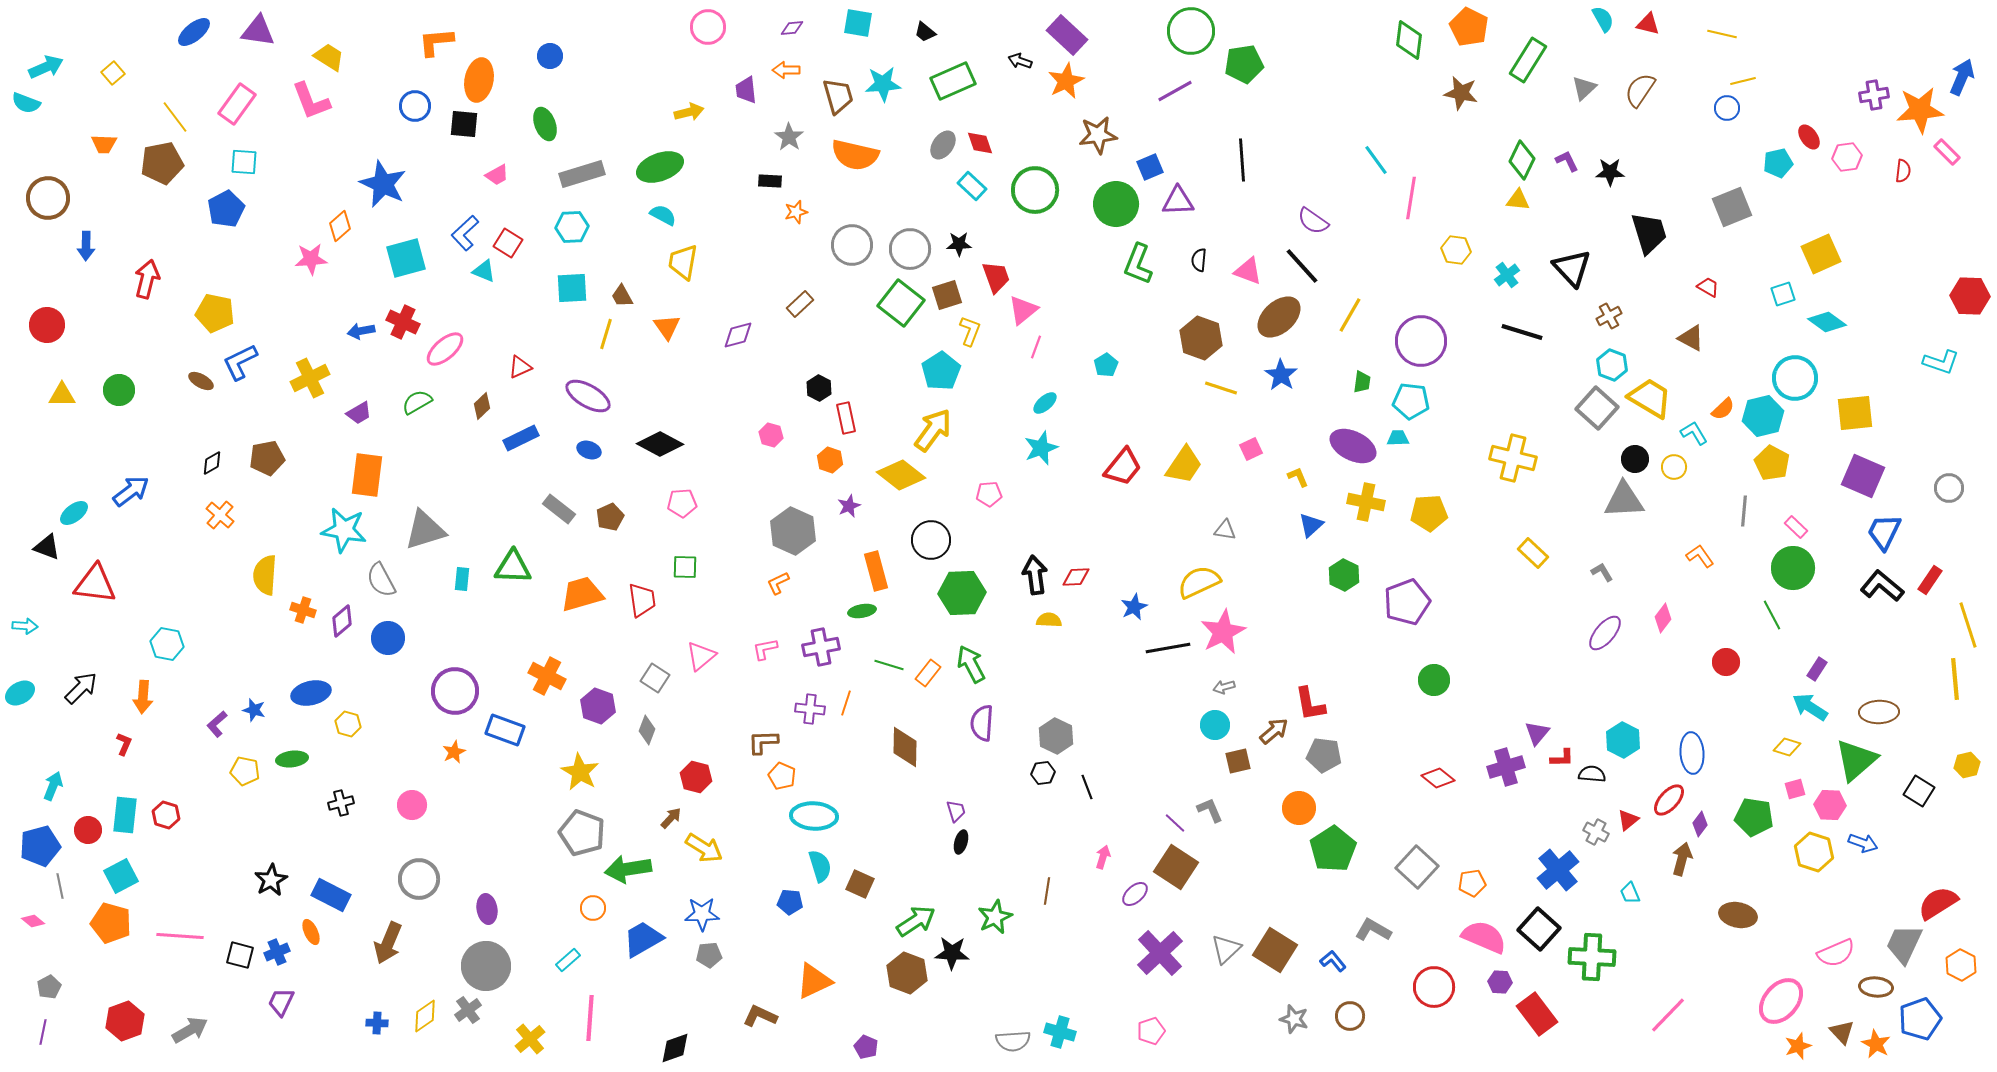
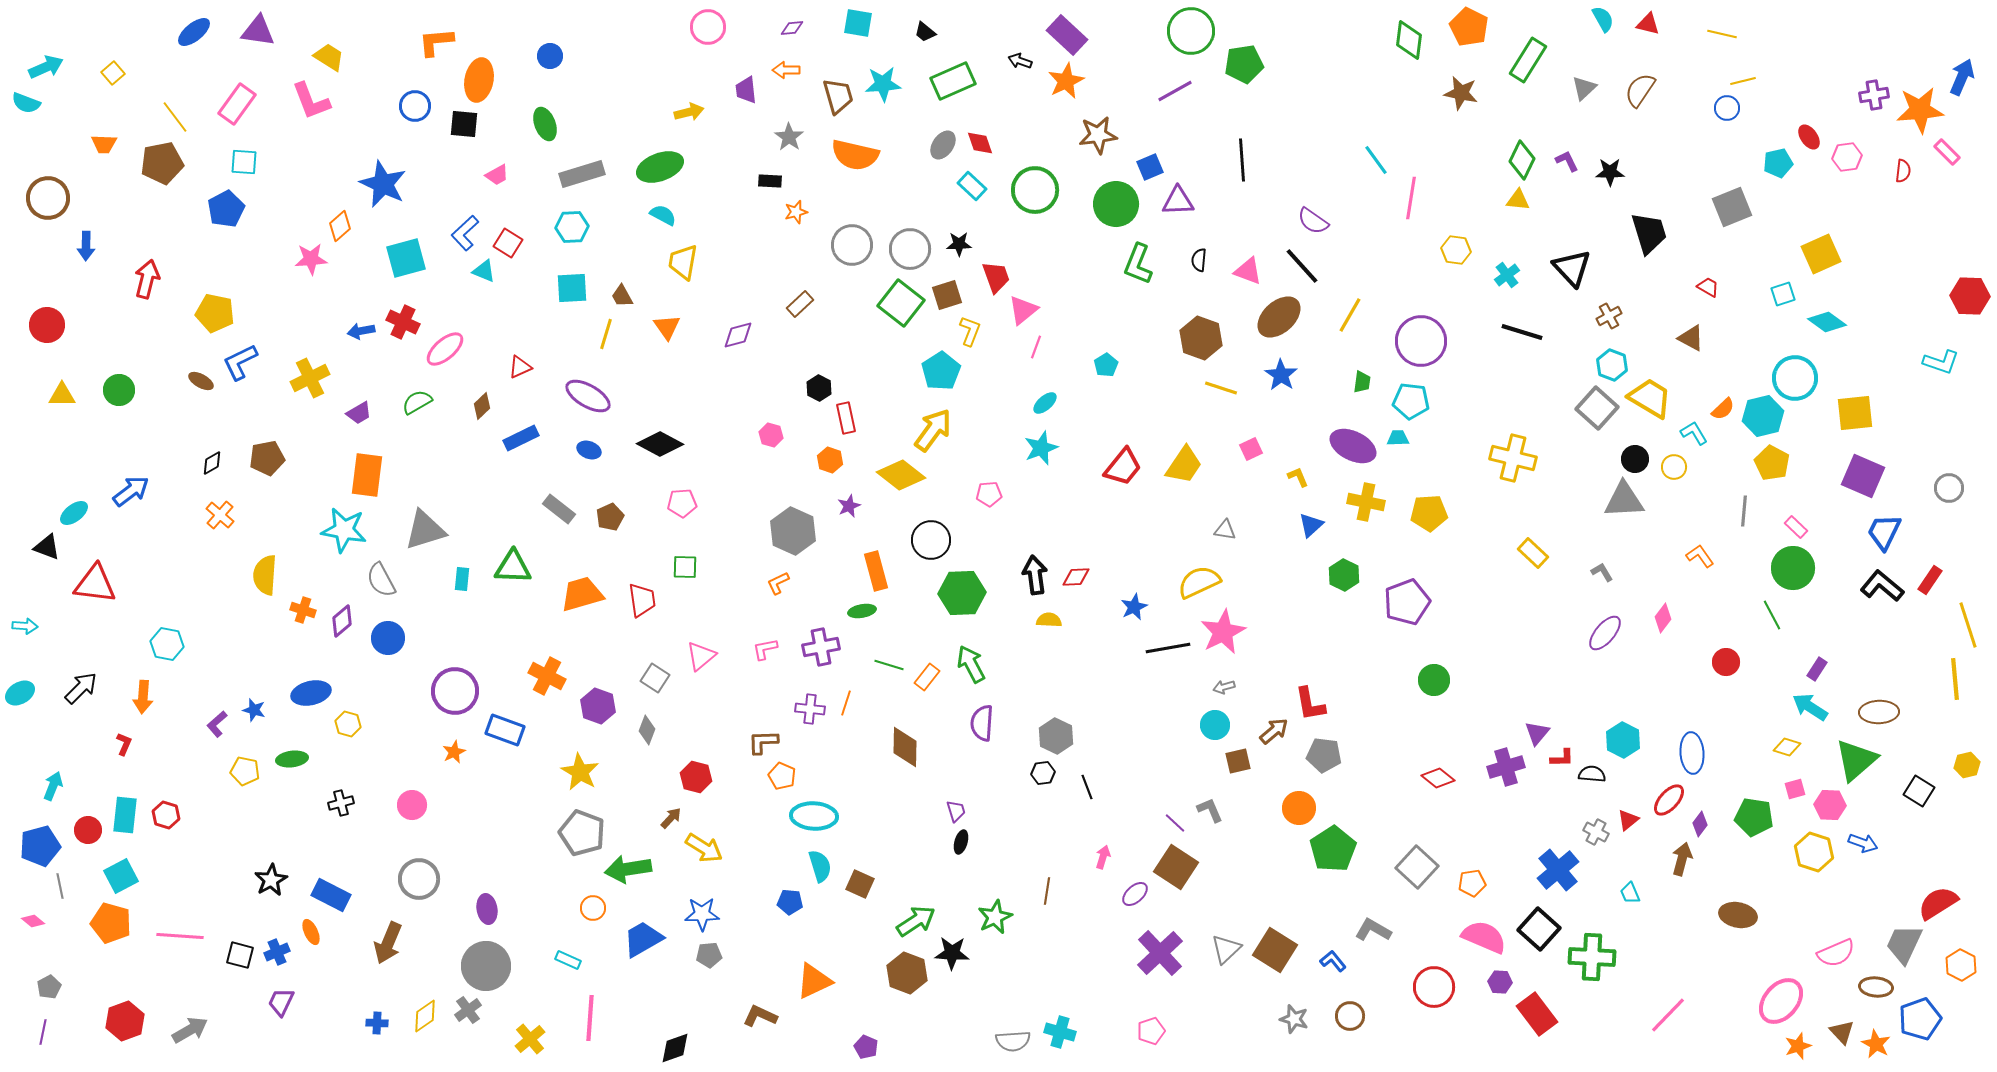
orange rectangle at (928, 673): moved 1 px left, 4 px down
cyan rectangle at (568, 960): rotated 65 degrees clockwise
